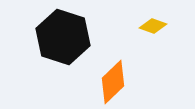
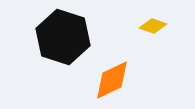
orange diamond: moved 1 px left, 2 px up; rotated 18 degrees clockwise
